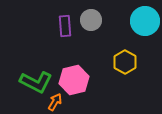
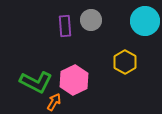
pink hexagon: rotated 12 degrees counterclockwise
orange arrow: moved 1 px left
